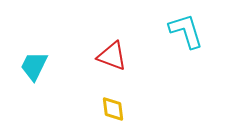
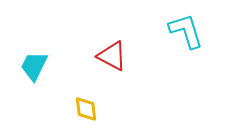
red triangle: rotated 8 degrees clockwise
yellow diamond: moved 27 px left
